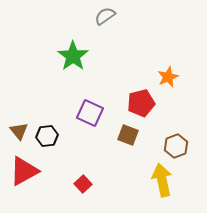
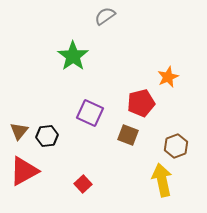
brown triangle: rotated 18 degrees clockwise
